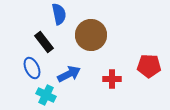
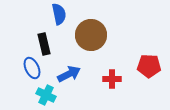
black rectangle: moved 2 px down; rotated 25 degrees clockwise
